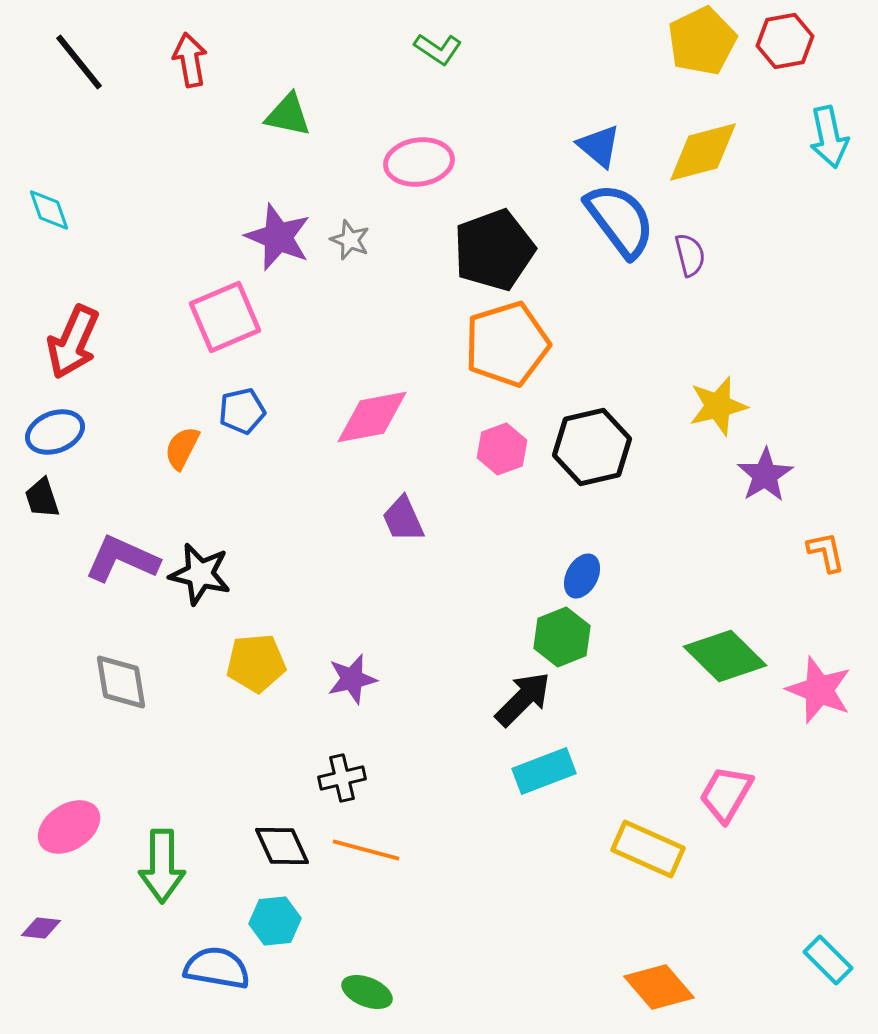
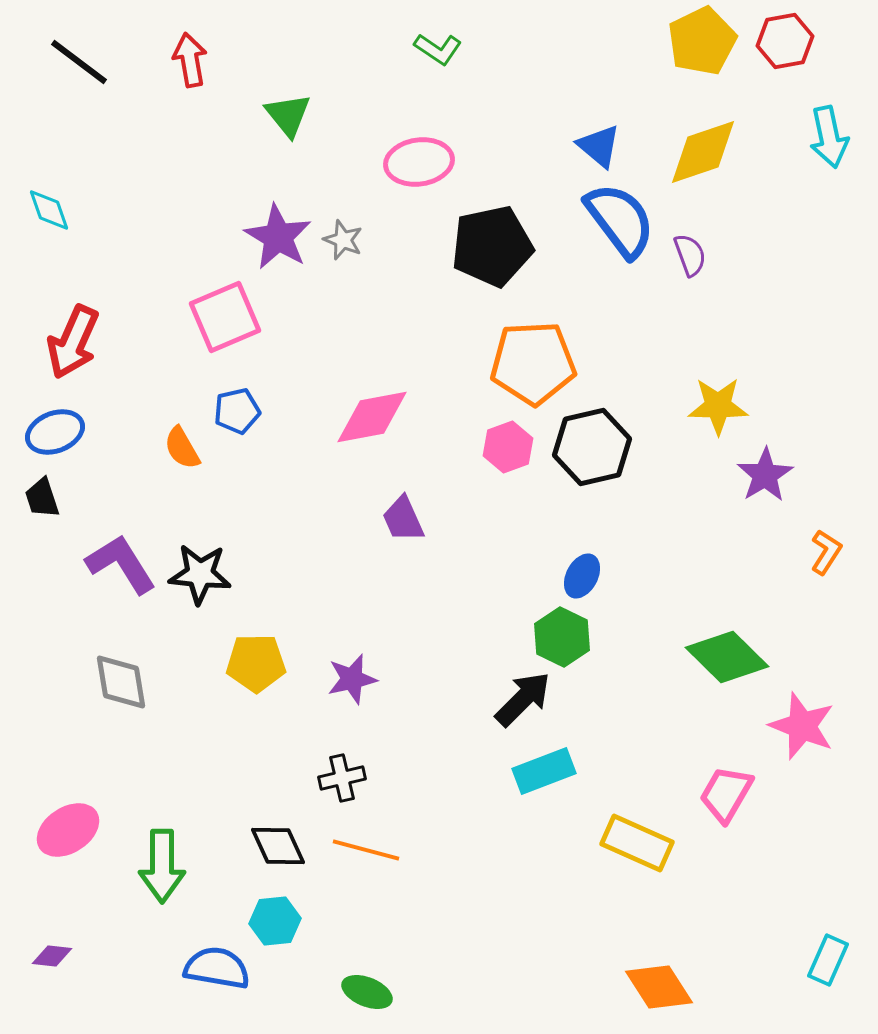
black line at (79, 62): rotated 14 degrees counterclockwise
green triangle at (288, 115): rotated 39 degrees clockwise
yellow diamond at (703, 152): rotated 4 degrees counterclockwise
purple star at (278, 237): rotated 8 degrees clockwise
gray star at (350, 240): moved 7 px left
black pentagon at (494, 250): moved 2 px left, 4 px up; rotated 8 degrees clockwise
purple semicircle at (690, 255): rotated 6 degrees counterclockwise
orange pentagon at (507, 344): moved 26 px right, 19 px down; rotated 14 degrees clockwise
yellow star at (718, 406): rotated 14 degrees clockwise
blue pentagon at (242, 411): moved 5 px left
orange semicircle at (182, 448): rotated 57 degrees counterclockwise
pink hexagon at (502, 449): moved 6 px right, 2 px up
orange L-shape at (826, 552): rotated 45 degrees clockwise
purple L-shape at (122, 559): moved 1 px left, 5 px down; rotated 34 degrees clockwise
black star at (200, 574): rotated 8 degrees counterclockwise
green hexagon at (562, 637): rotated 12 degrees counterclockwise
green diamond at (725, 656): moved 2 px right, 1 px down
yellow pentagon at (256, 663): rotated 4 degrees clockwise
pink star at (819, 690): moved 17 px left, 36 px down
pink ellipse at (69, 827): moved 1 px left, 3 px down
black diamond at (282, 846): moved 4 px left
yellow rectangle at (648, 849): moved 11 px left, 6 px up
purple diamond at (41, 928): moved 11 px right, 28 px down
cyan rectangle at (828, 960): rotated 69 degrees clockwise
orange diamond at (659, 987): rotated 8 degrees clockwise
